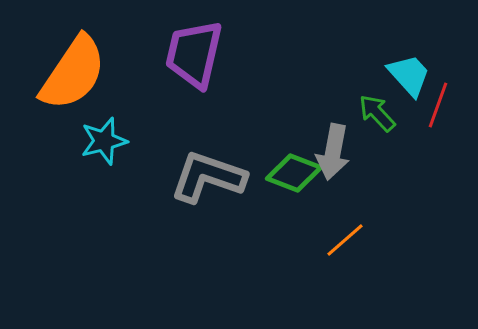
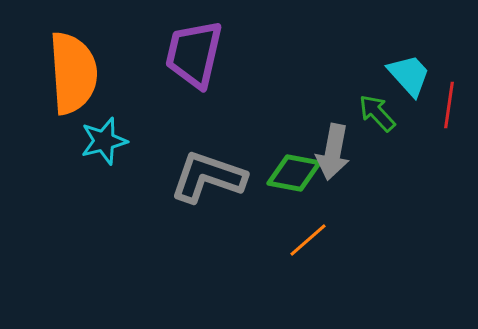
orange semicircle: rotated 38 degrees counterclockwise
red line: moved 11 px right; rotated 12 degrees counterclockwise
green diamond: rotated 10 degrees counterclockwise
orange line: moved 37 px left
